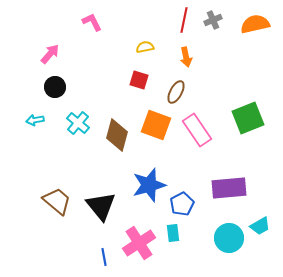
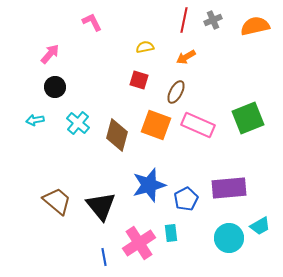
orange semicircle: moved 2 px down
orange arrow: rotated 72 degrees clockwise
pink rectangle: moved 1 px right, 5 px up; rotated 32 degrees counterclockwise
blue pentagon: moved 4 px right, 5 px up
cyan rectangle: moved 2 px left
